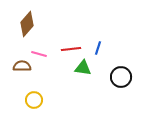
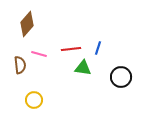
brown semicircle: moved 2 px left, 1 px up; rotated 84 degrees clockwise
